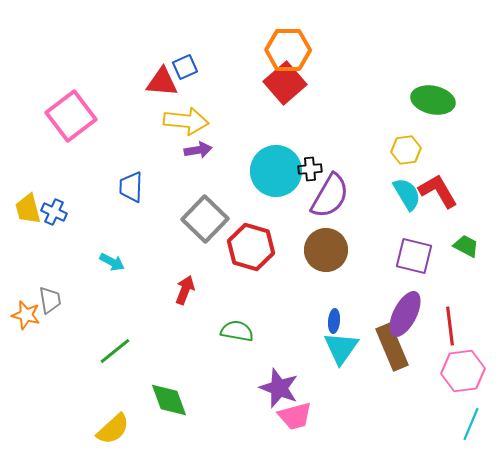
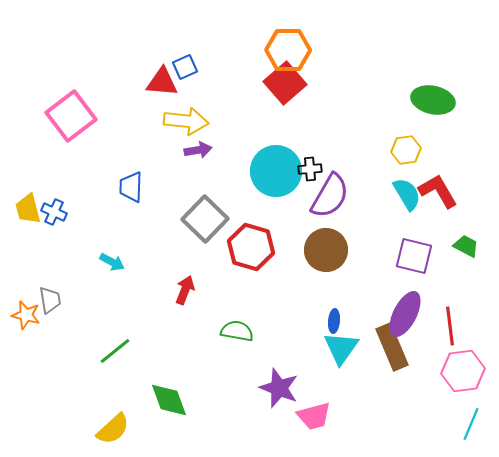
pink trapezoid: moved 19 px right
